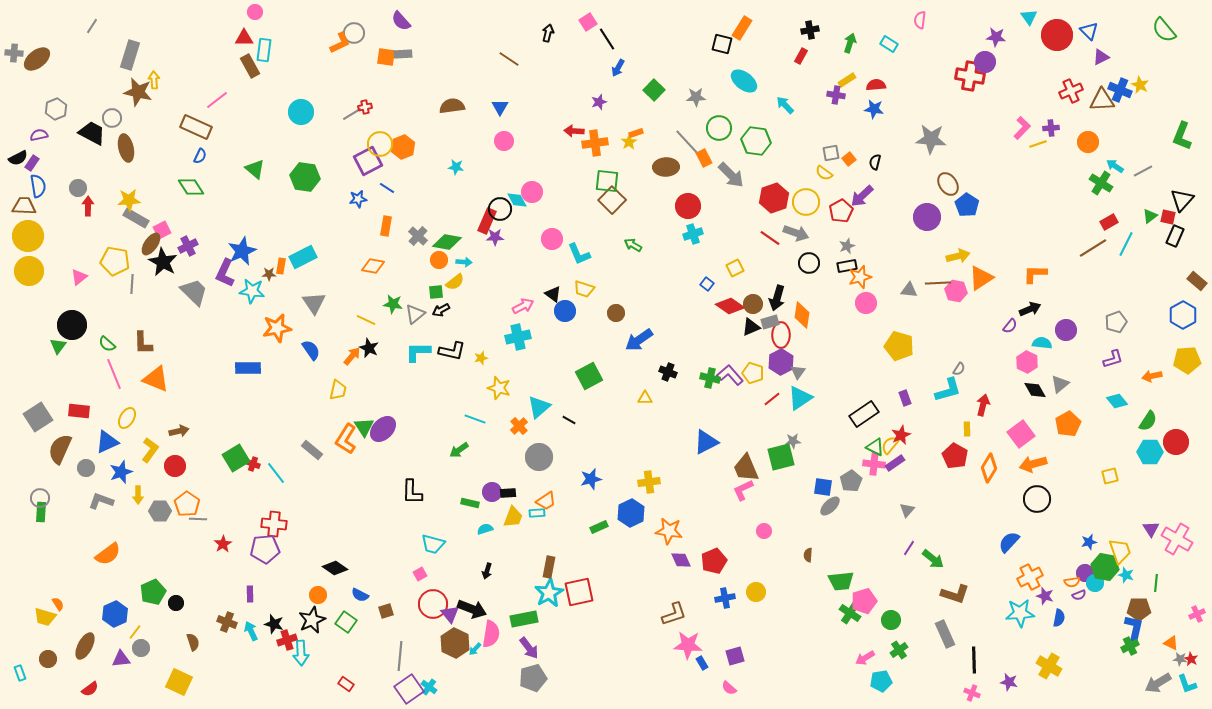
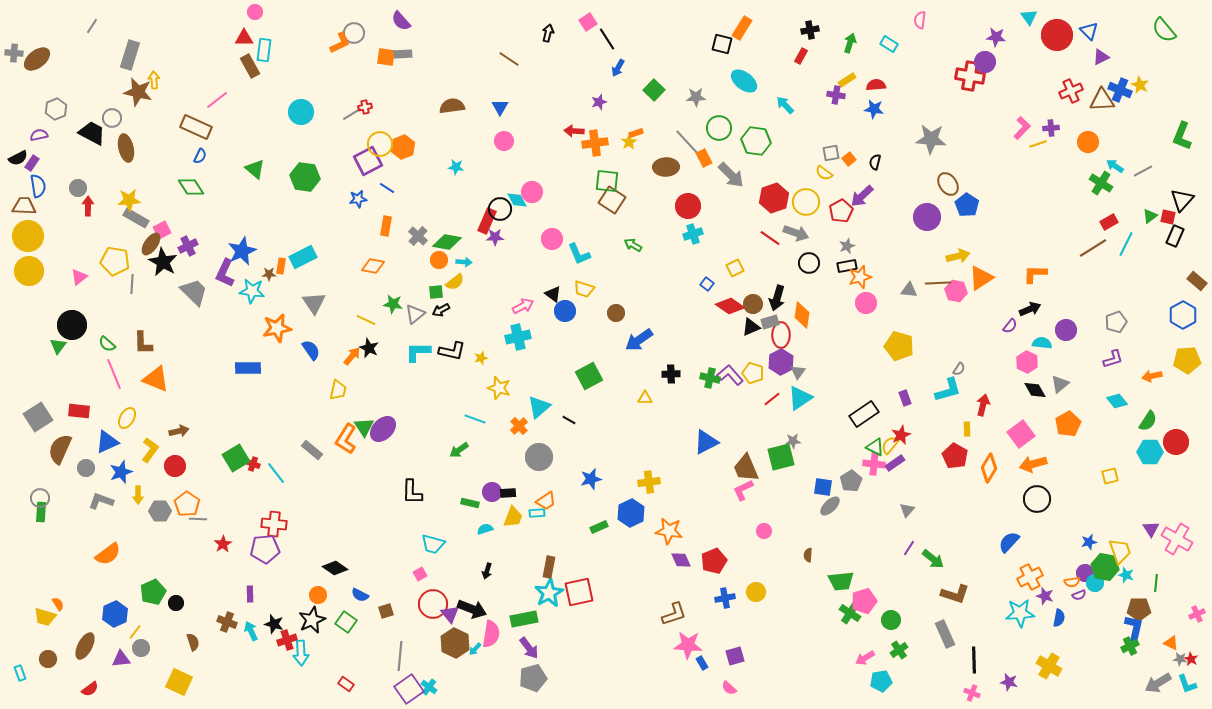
brown square at (612, 200): rotated 12 degrees counterclockwise
black cross at (668, 372): moved 3 px right, 2 px down; rotated 24 degrees counterclockwise
